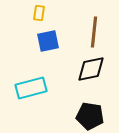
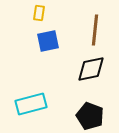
brown line: moved 1 px right, 2 px up
cyan rectangle: moved 16 px down
black pentagon: rotated 12 degrees clockwise
